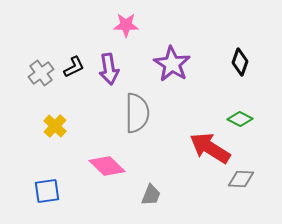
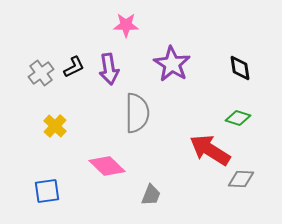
black diamond: moved 6 px down; rotated 28 degrees counterclockwise
green diamond: moved 2 px left, 1 px up; rotated 10 degrees counterclockwise
red arrow: moved 2 px down
